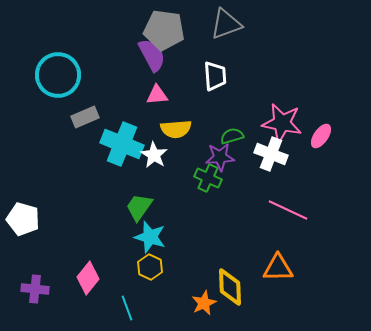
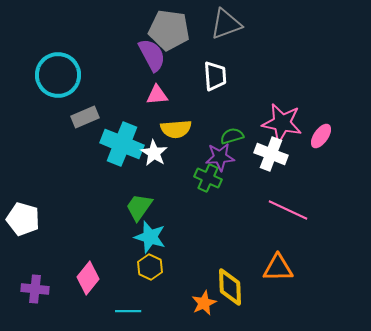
gray pentagon: moved 5 px right
white star: moved 2 px up
cyan line: moved 1 px right, 3 px down; rotated 70 degrees counterclockwise
